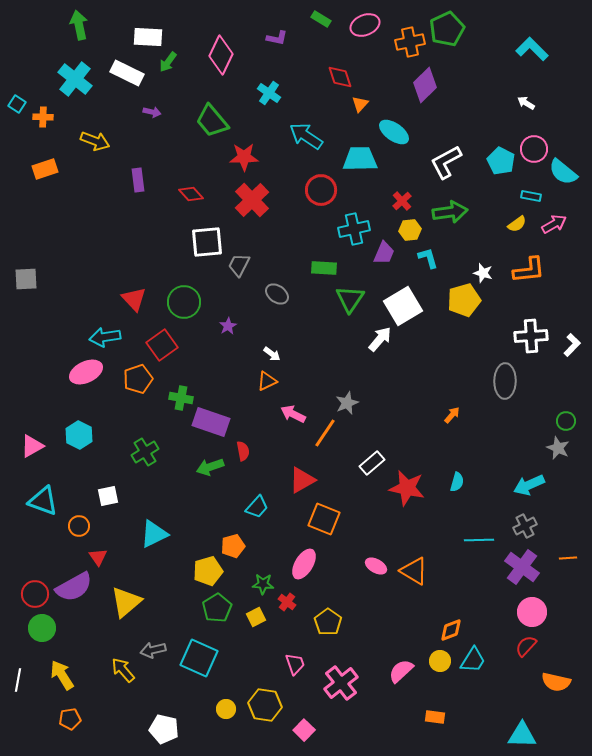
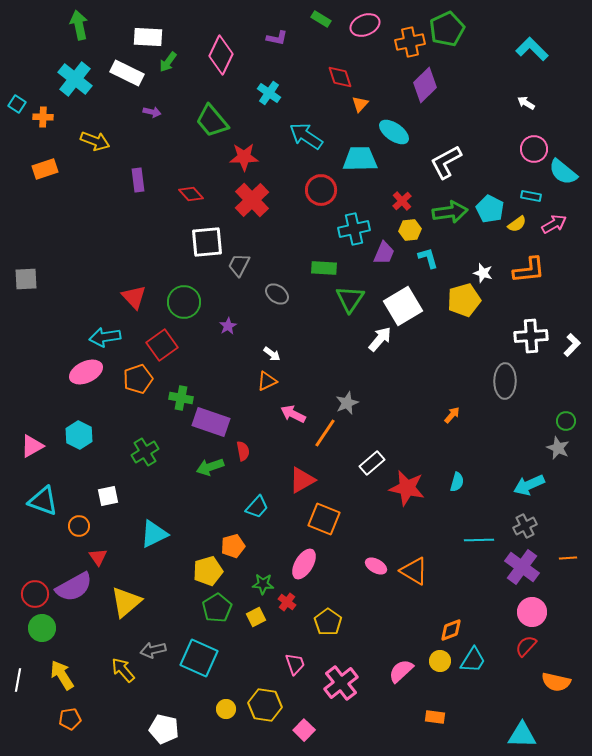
cyan pentagon at (501, 161): moved 11 px left, 48 px down
red triangle at (134, 299): moved 2 px up
